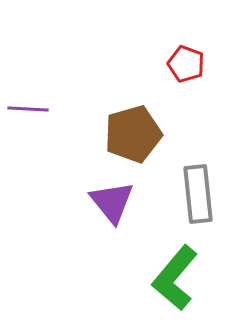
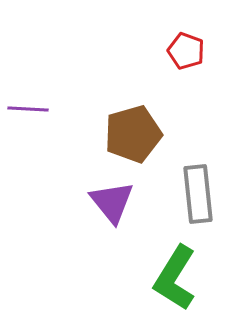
red pentagon: moved 13 px up
green L-shape: rotated 8 degrees counterclockwise
